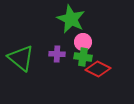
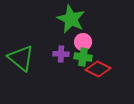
purple cross: moved 4 px right
